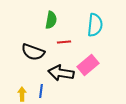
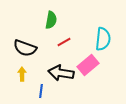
cyan semicircle: moved 8 px right, 14 px down
red line: rotated 24 degrees counterclockwise
black semicircle: moved 8 px left, 4 px up
yellow arrow: moved 20 px up
